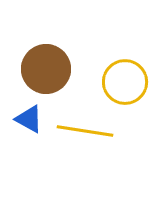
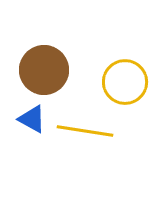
brown circle: moved 2 px left, 1 px down
blue triangle: moved 3 px right
